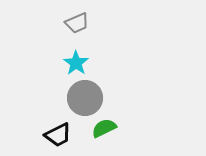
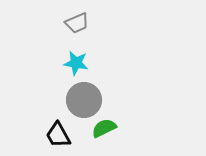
cyan star: rotated 25 degrees counterclockwise
gray circle: moved 1 px left, 2 px down
black trapezoid: rotated 88 degrees clockwise
